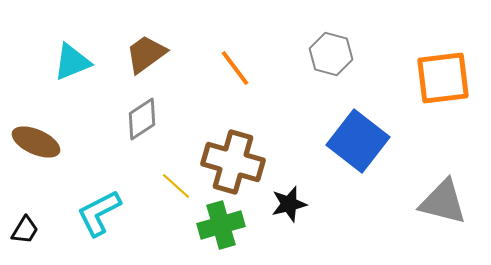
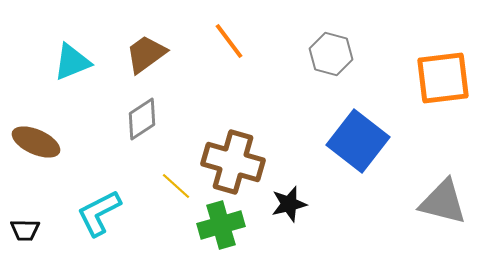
orange line: moved 6 px left, 27 px up
black trapezoid: rotated 60 degrees clockwise
